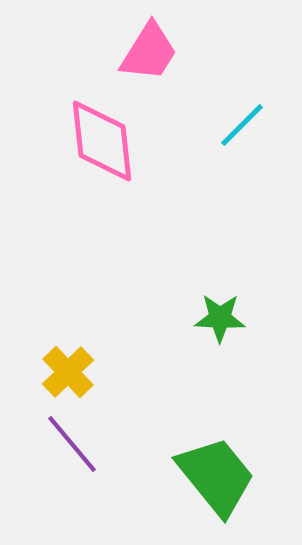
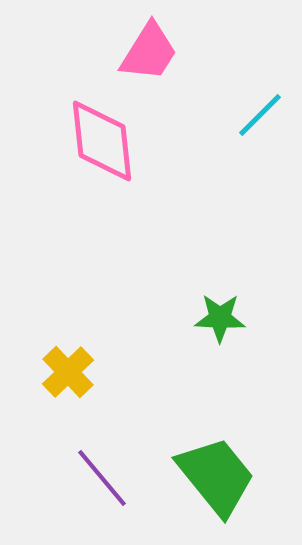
cyan line: moved 18 px right, 10 px up
purple line: moved 30 px right, 34 px down
